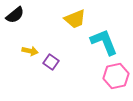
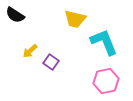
black semicircle: rotated 72 degrees clockwise
yellow trapezoid: rotated 35 degrees clockwise
yellow arrow: rotated 126 degrees clockwise
pink hexagon: moved 10 px left, 5 px down
